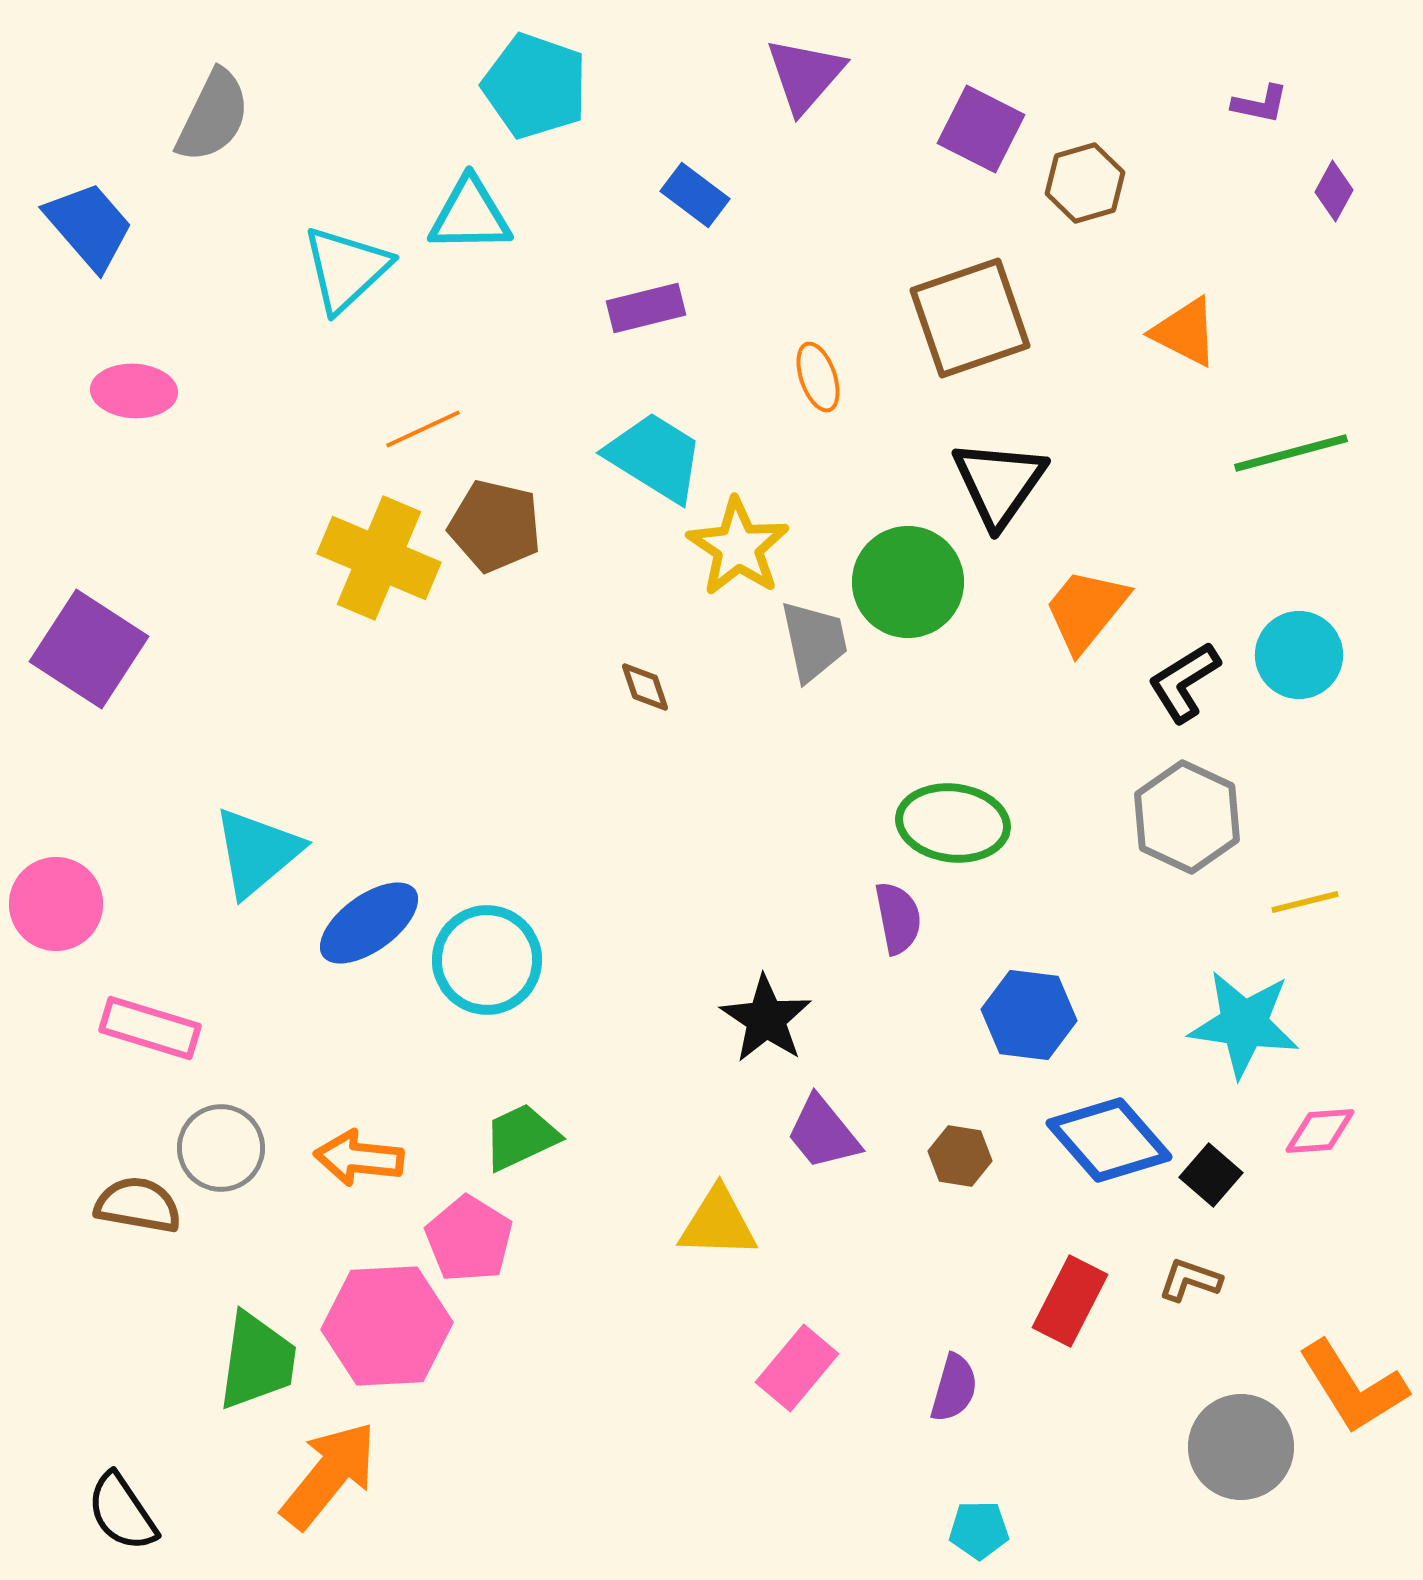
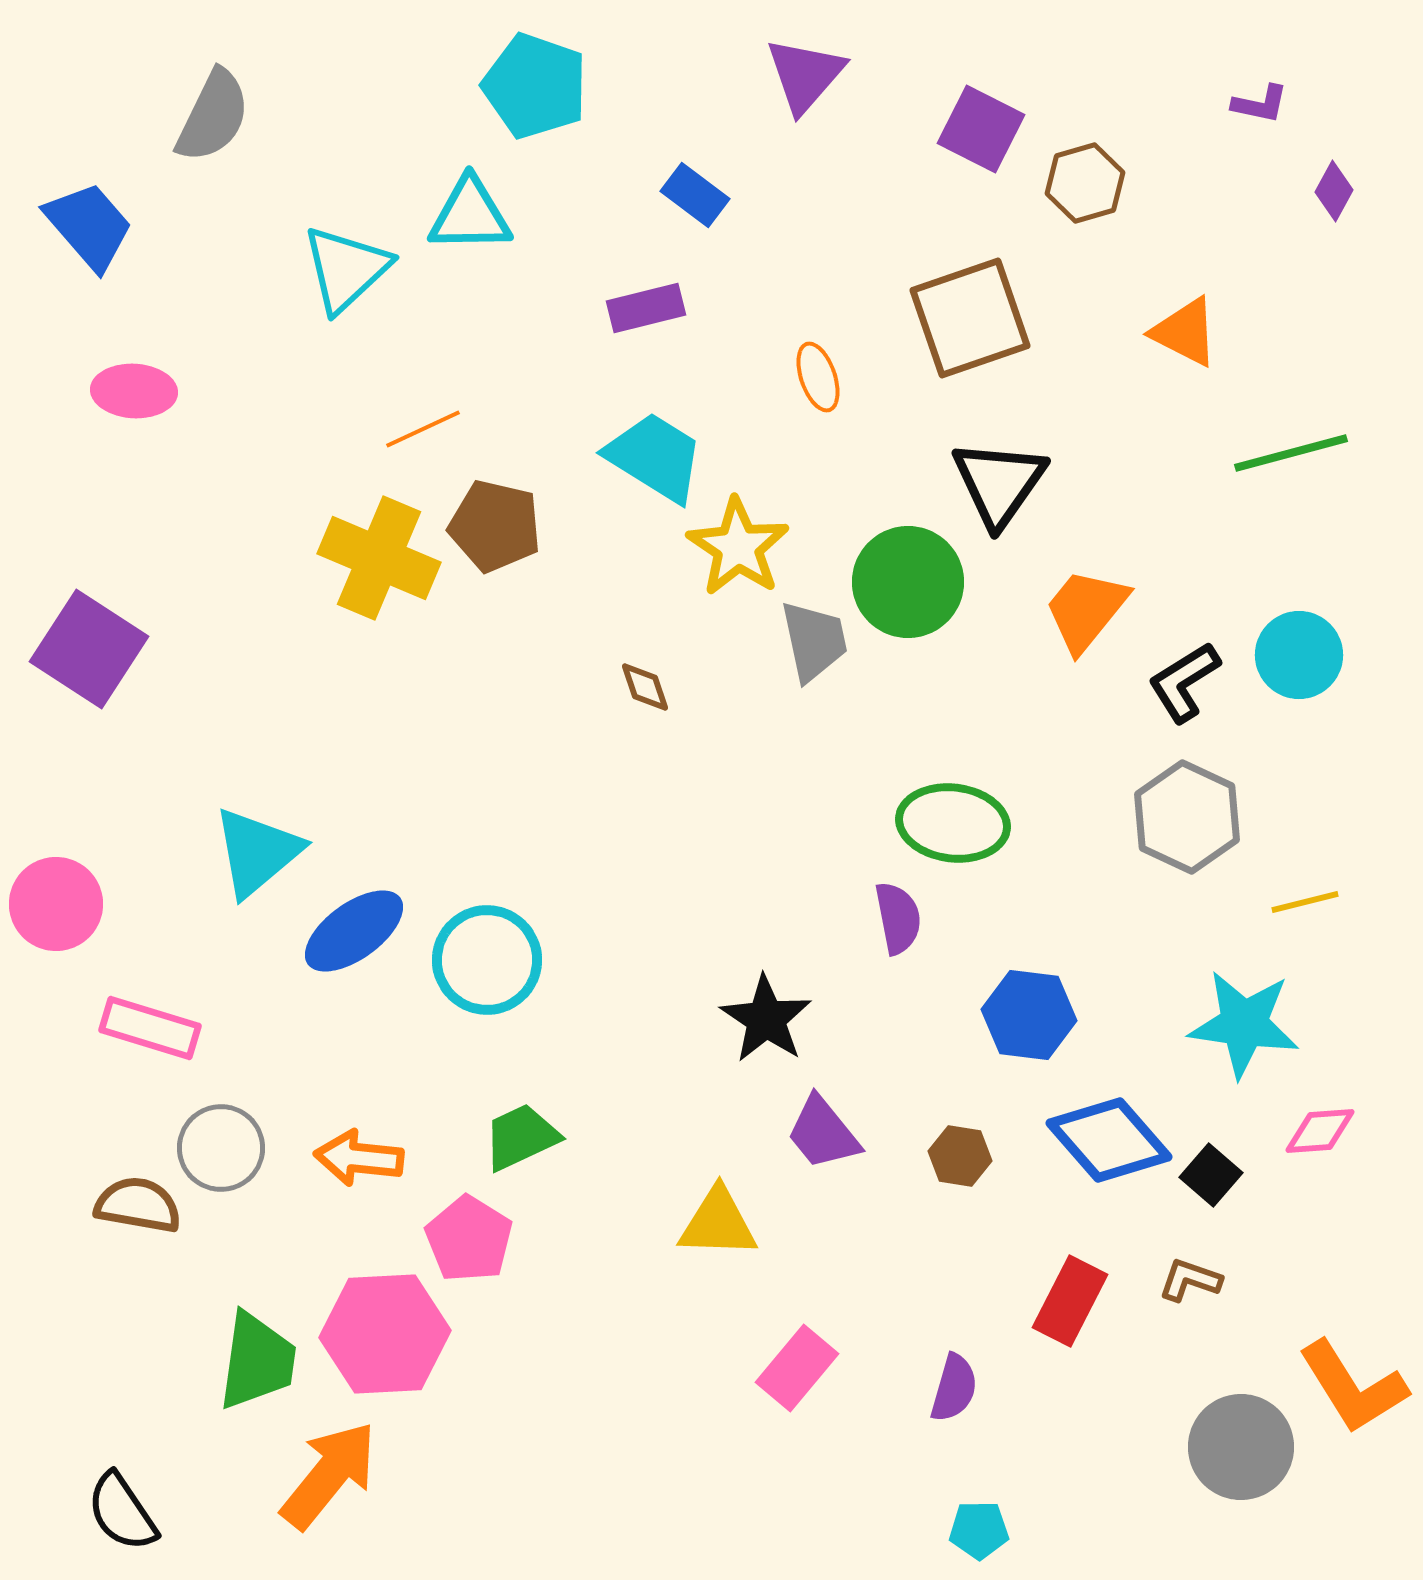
blue ellipse at (369, 923): moved 15 px left, 8 px down
pink hexagon at (387, 1326): moved 2 px left, 8 px down
